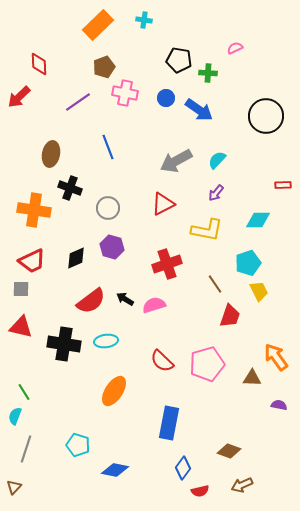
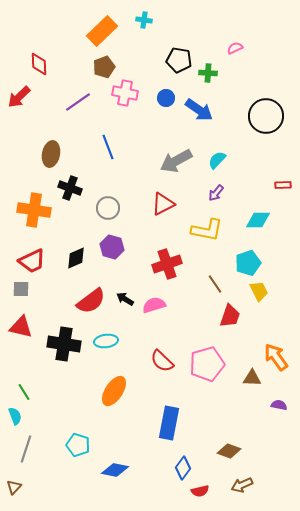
orange rectangle at (98, 25): moved 4 px right, 6 px down
cyan semicircle at (15, 416): rotated 138 degrees clockwise
